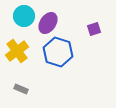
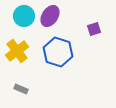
purple ellipse: moved 2 px right, 7 px up
